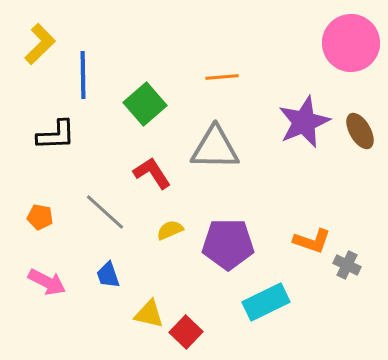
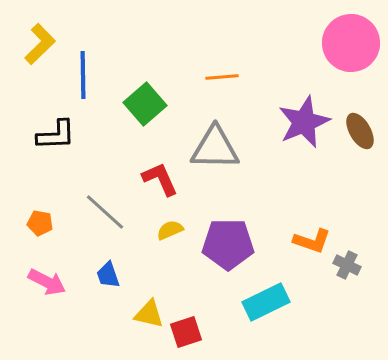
red L-shape: moved 8 px right, 6 px down; rotated 9 degrees clockwise
orange pentagon: moved 6 px down
red square: rotated 28 degrees clockwise
